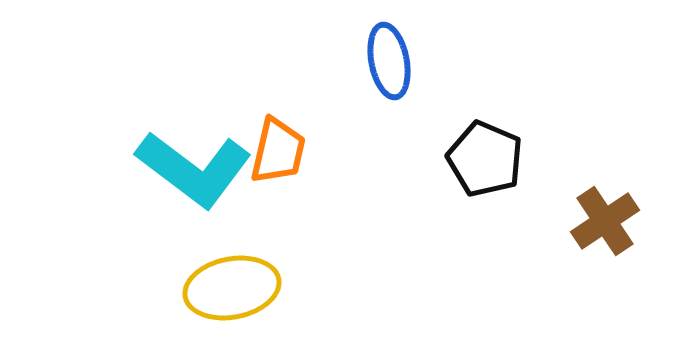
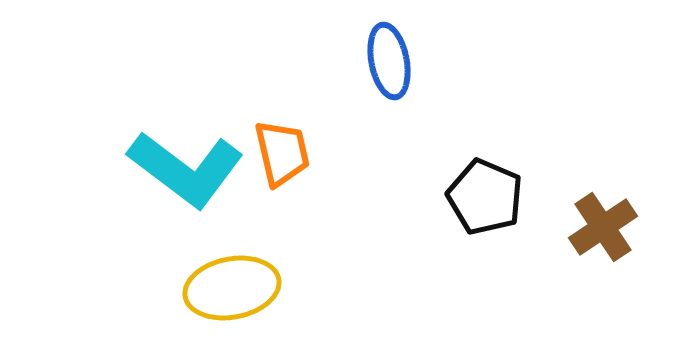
orange trapezoid: moved 4 px right, 2 px down; rotated 26 degrees counterclockwise
black pentagon: moved 38 px down
cyan L-shape: moved 8 px left
brown cross: moved 2 px left, 6 px down
